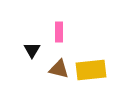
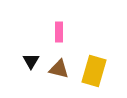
black triangle: moved 1 px left, 11 px down
yellow rectangle: moved 3 px right, 1 px down; rotated 68 degrees counterclockwise
